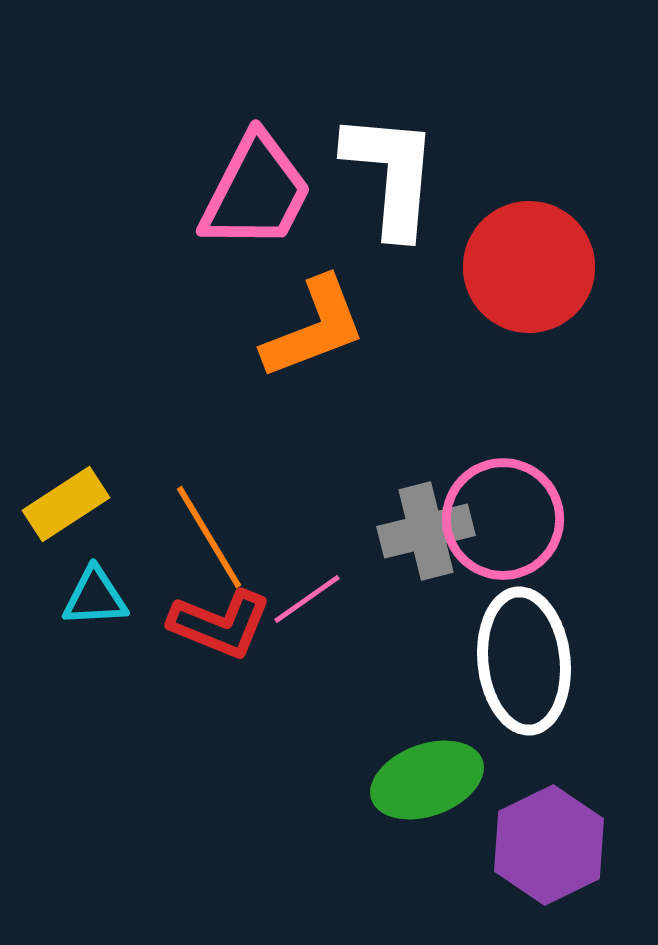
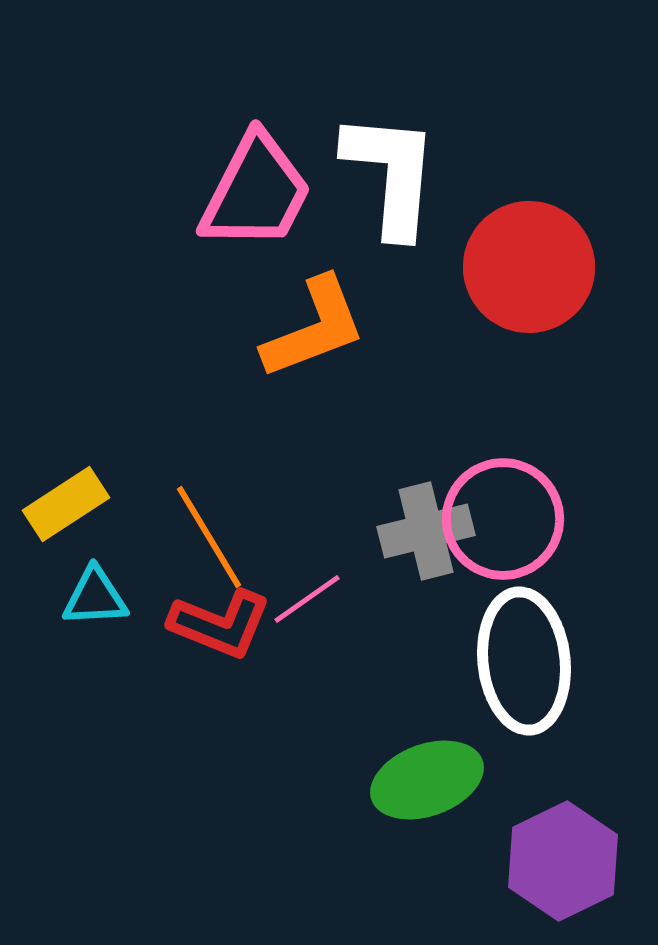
purple hexagon: moved 14 px right, 16 px down
